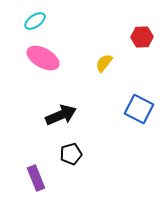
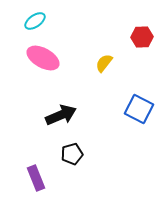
black pentagon: moved 1 px right
